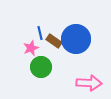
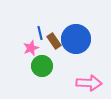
brown rectangle: rotated 21 degrees clockwise
green circle: moved 1 px right, 1 px up
